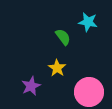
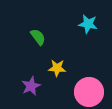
cyan star: moved 2 px down
green semicircle: moved 25 px left
yellow star: rotated 30 degrees counterclockwise
